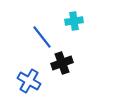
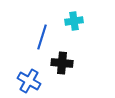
blue line: rotated 55 degrees clockwise
black cross: rotated 25 degrees clockwise
